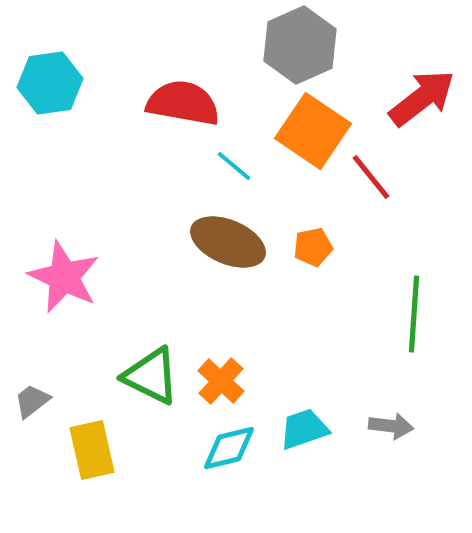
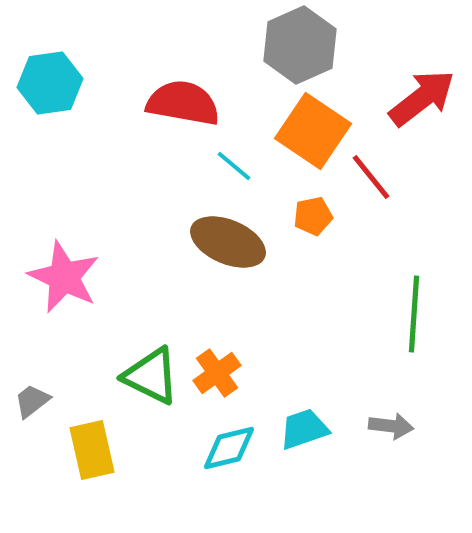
orange pentagon: moved 31 px up
orange cross: moved 4 px left, 8 px up; rotated 12 degrees clockwise
